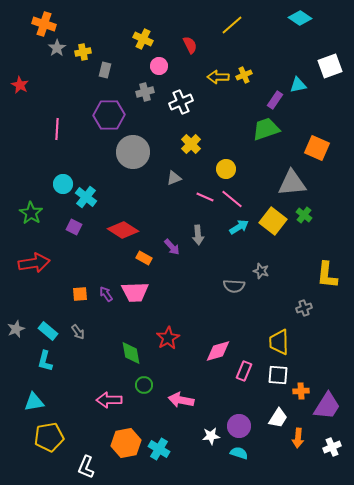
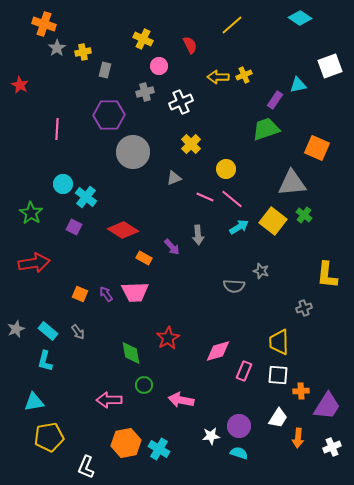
orange square at (80, 294): rotated 28 degrees clockwise
